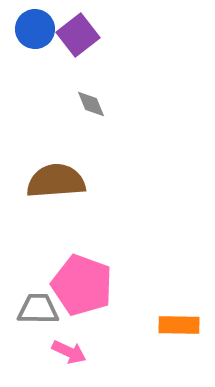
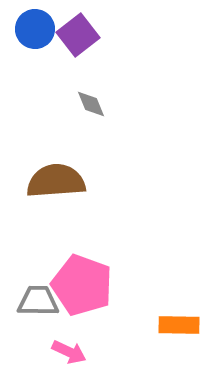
gray trapezoid: moved 8 px up
